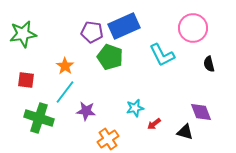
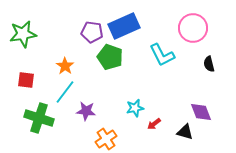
orange cross: moved 2 px left
